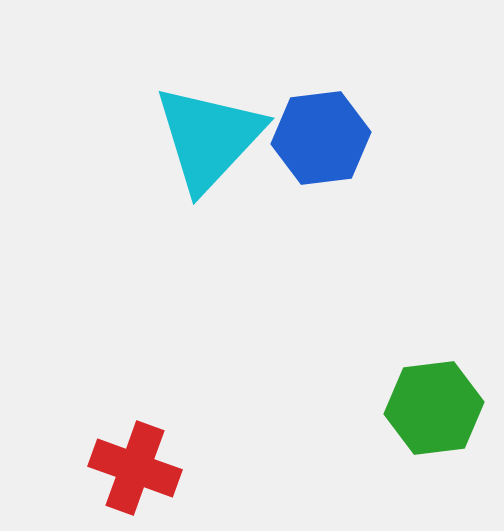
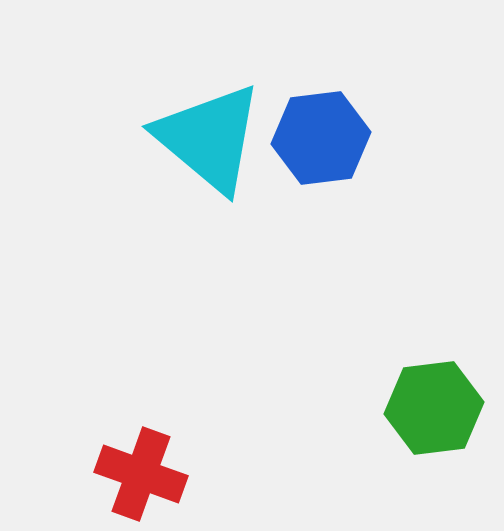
cyan triangle: rotated 33 degrees counterclockwise
red cross: moved 6 px right, 6 px down
